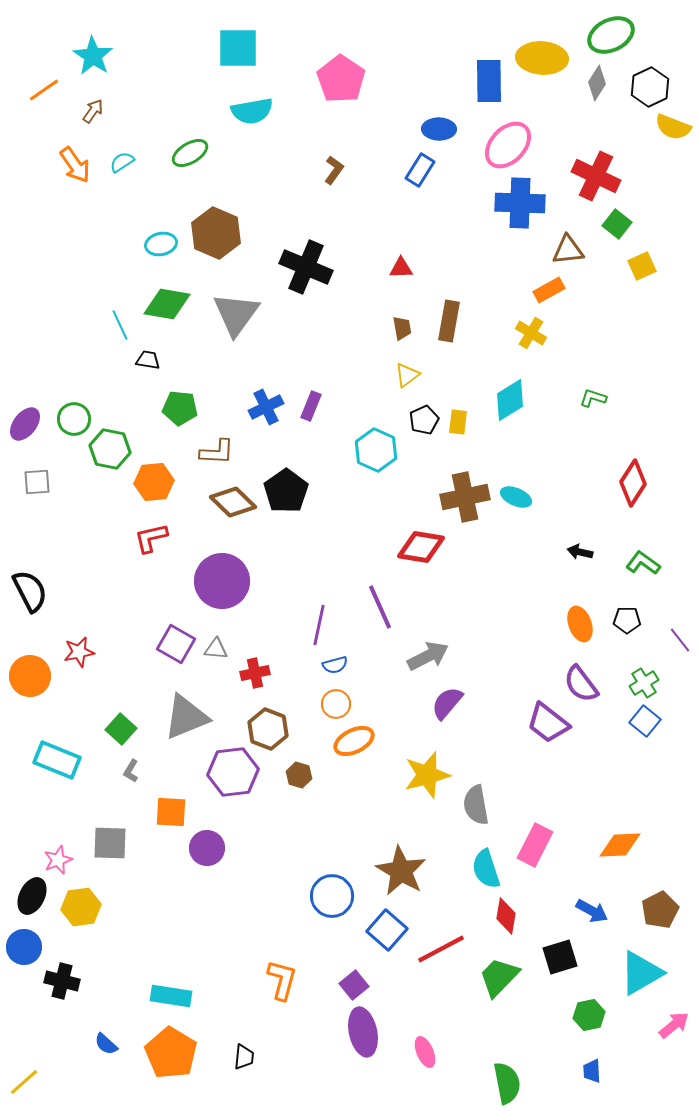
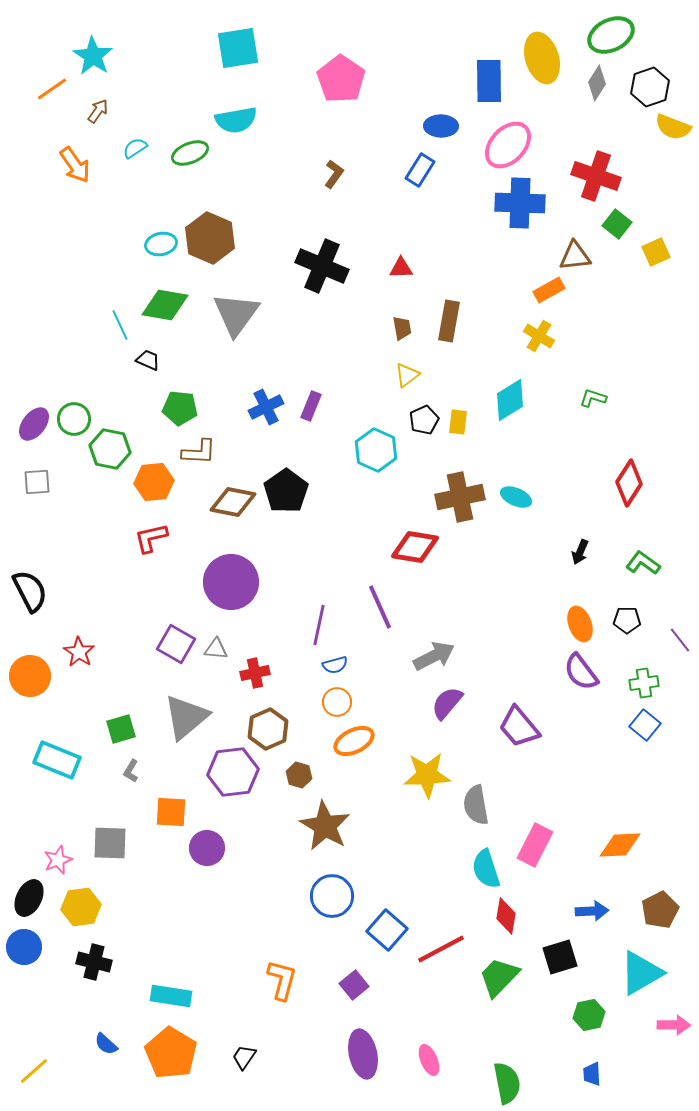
cyan square at (238, 48): rotated 9 degrees counterclockwise
yellow ellipse at (542, 58): rotated 69 degrees clockwise
black hexagon at (650, 87): rotated 6 degrees clockwise
orange line at (44, 90): moved 8 px right, 1 px up
brown arrow at (93, 111): moved 5 px right
cyan semicircle at (252, 111): moved 16 px left, 9 px down
blue ellipse at (439, 129): moved 2 px right, 3 px up
green ellipse at (190, 153): rotated 9 degrees clockwise
cyan semicircle at (122, 162): moved 13 px right, 14 px up
brown L-shape at (334, 170): moved 4 px down
red cross at (596, 176): rotated 6 degrees counterclockwise
brown hexagon at (216, 233): moved 6 px left, 5 px down
brown triangle at (568, 250): moved 7 px right, 6 px down
yellow square at (642, 266): moved 14 px right, 14 px up
black cross at (306, 267): moved 16 px right, 1 px up
green diamond at (167, 304): moved 2 px left, 1 px down
yellow cross at (531, 333): moved 8 px right, 3 px down
black trapezoid at (148, 360): rotated 15 degrees clockwise
purple ellipse at (25, 424): moved 9 px right
brown L-shape at (217, 452): moved 18 px left
red diamond at (633, 483): moved 4 px left
brown cross at (465, 497): moved 5 px left
brown diamond at (233, 502): rotated 33 degrees counterclockwise
red diamond at (421, 547): moved 6 px left
black arrow at (580, 552): rotated 80 degrees counterclockwise
purple circle at (222, 581): moved 9 px right, 1 px down
red star at (79, 652): rotated 28 degrees counterclockwise
gray arrow at (428, 656): moved 6 px right
green cross at (644, 683): rotated 24 degrees clockwise
purple semicircle at (581, 684): moved 12 px up
orange circle at (336, 704): moved 1 px right, 2 px up
gray triangle at (186, 717): rotated 18 degrees counterclockwise
blue square at (645, 721): moved 4 px down
purple trapezoid at (548, 723): moved 29 px left, 4 px down; rotated 12 degrees clockwise
green square at (121, 729): rotated 32 degrees clockwise
brown hexagon at (268, 729): rotated 15 degrees clockwise
yellow star at (427, 775): rotated 12 degrees clockwise
brown star at (401, 871): moved 76 px left, 45 px up
black ellipse at (32, 896): moved 3 px left, 2 px down
blue arrow at (592, 911): rotated 32 degrees counterclockwise
black cross at (62, 981): moved 32 px right, 19 px up
pink arrow at (674, 1025): rotated 40 degrees clockwise
purple ellipse at (363, 1032): moved 22 px down
pink ellipse at (425, 1052): moved 4 px right, 8 px down
black trapezoid at (244, 1057): rotated 152 degrees counterclockwise
blue trapezoid at (592, 1071): moved 3 px down
yellow line at (24, 1082): moved 10 px right, 11 px up
